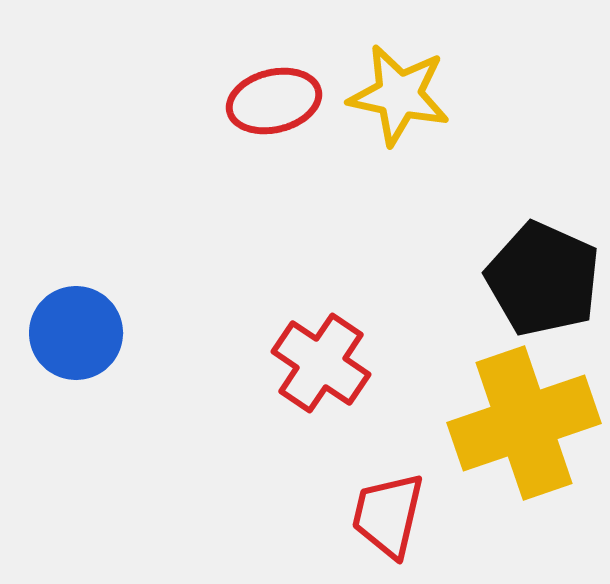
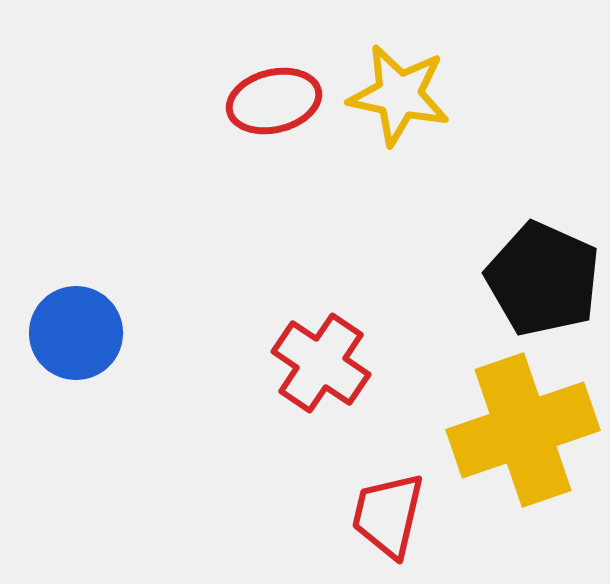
yellow cross: moved 1 px left, 7 px down
